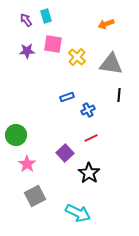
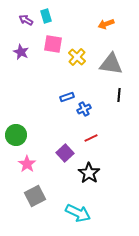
purple arrow: rotated 24 degrees counterclockwise
purple star: moved 6 px left, 1 px down; rotated 28 degrees clockwise
blue cross: moved 4 px left, 1 px up
